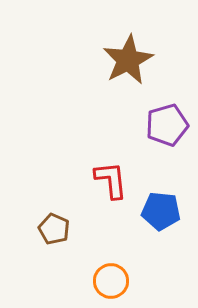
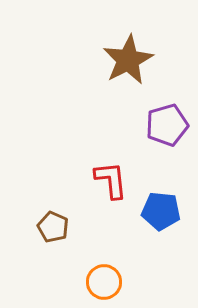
brown pentagon: moved 1 px left, 2 px up
orange circle: moved 7 px left, 1 px down
